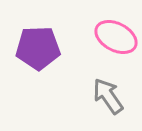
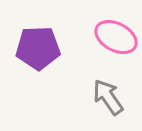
gray arrow: moved 1 px down
